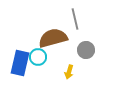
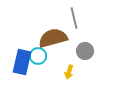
gray line: moved 1 px left, 1 px up
gray circle: moved 1 px left, 1 px down
cyan circle: moved 1 px up
blue rectangle: moved 2 px right, 1 px up
